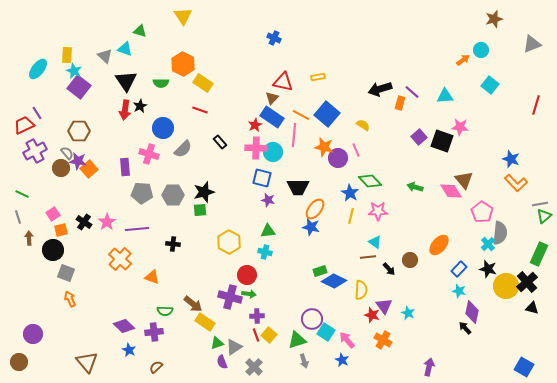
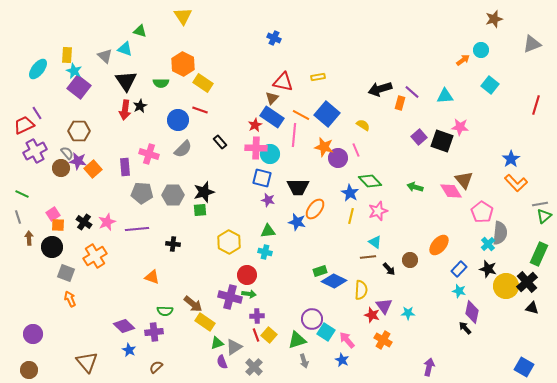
blue circle at (163, 128): moved 15 px right, 8 px up
cyan circle at (273, 152): moved 3 px left, 2 px down
blue star at (511, 159): rotated 18 degrees clockwise
orange square at (89, 169): moved 4 px right
pink star at (378, 211): rotated 18 degrees counterclockwise
pink star at (107, 222): rotated 12 degrees clockwise
blue star at (311, 227): moved 14 px left, 5 px up
orange square at (61, 230): moved 3 px left, 5 px up; rotated 16 degrees clockwise
black circle at (53, 250): moved 1 px left, 3 px up
orange cross at (120, 259): moved 25 px left, 3 px up; rotated 15 degrees clockwise
cyan star at (408, 313): rotated 24 degrees counterclockwise
brown circle at (19, 362): moved 10 px right, 8 px down
